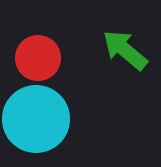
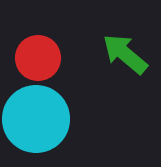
green arrow: moved 4 px down
